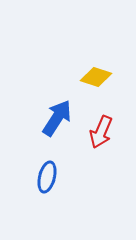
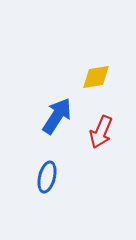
yellow diamond: rotated 28 degrees counterclockwise
blue arrow: moved 2 px up
